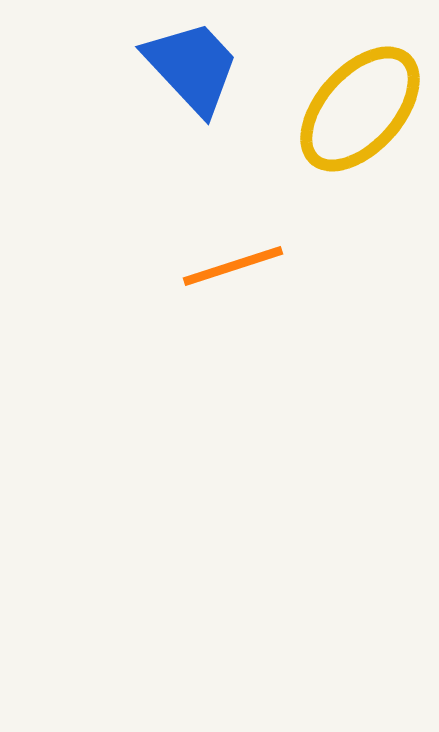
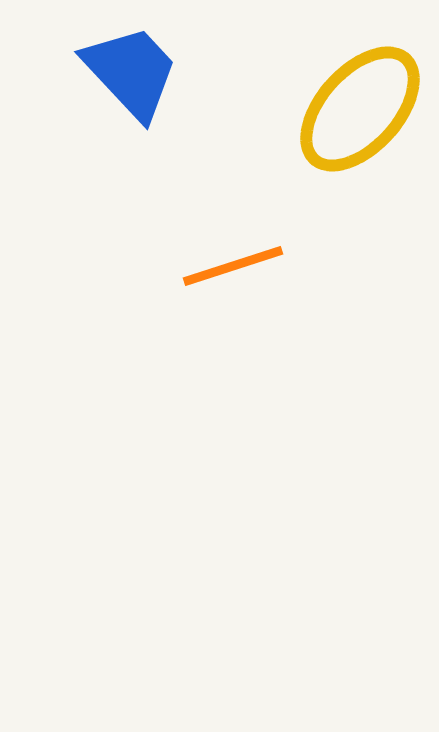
blue trapezoid: moved 61 px left, 5 px down
